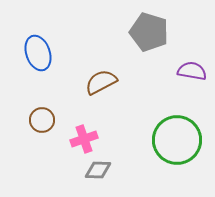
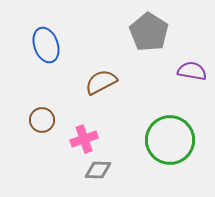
gray pentagon: rotated 15 degrees clockwise
blue ellipse: moved 8 px right, 8 px up
green circle: moved 7 px left
